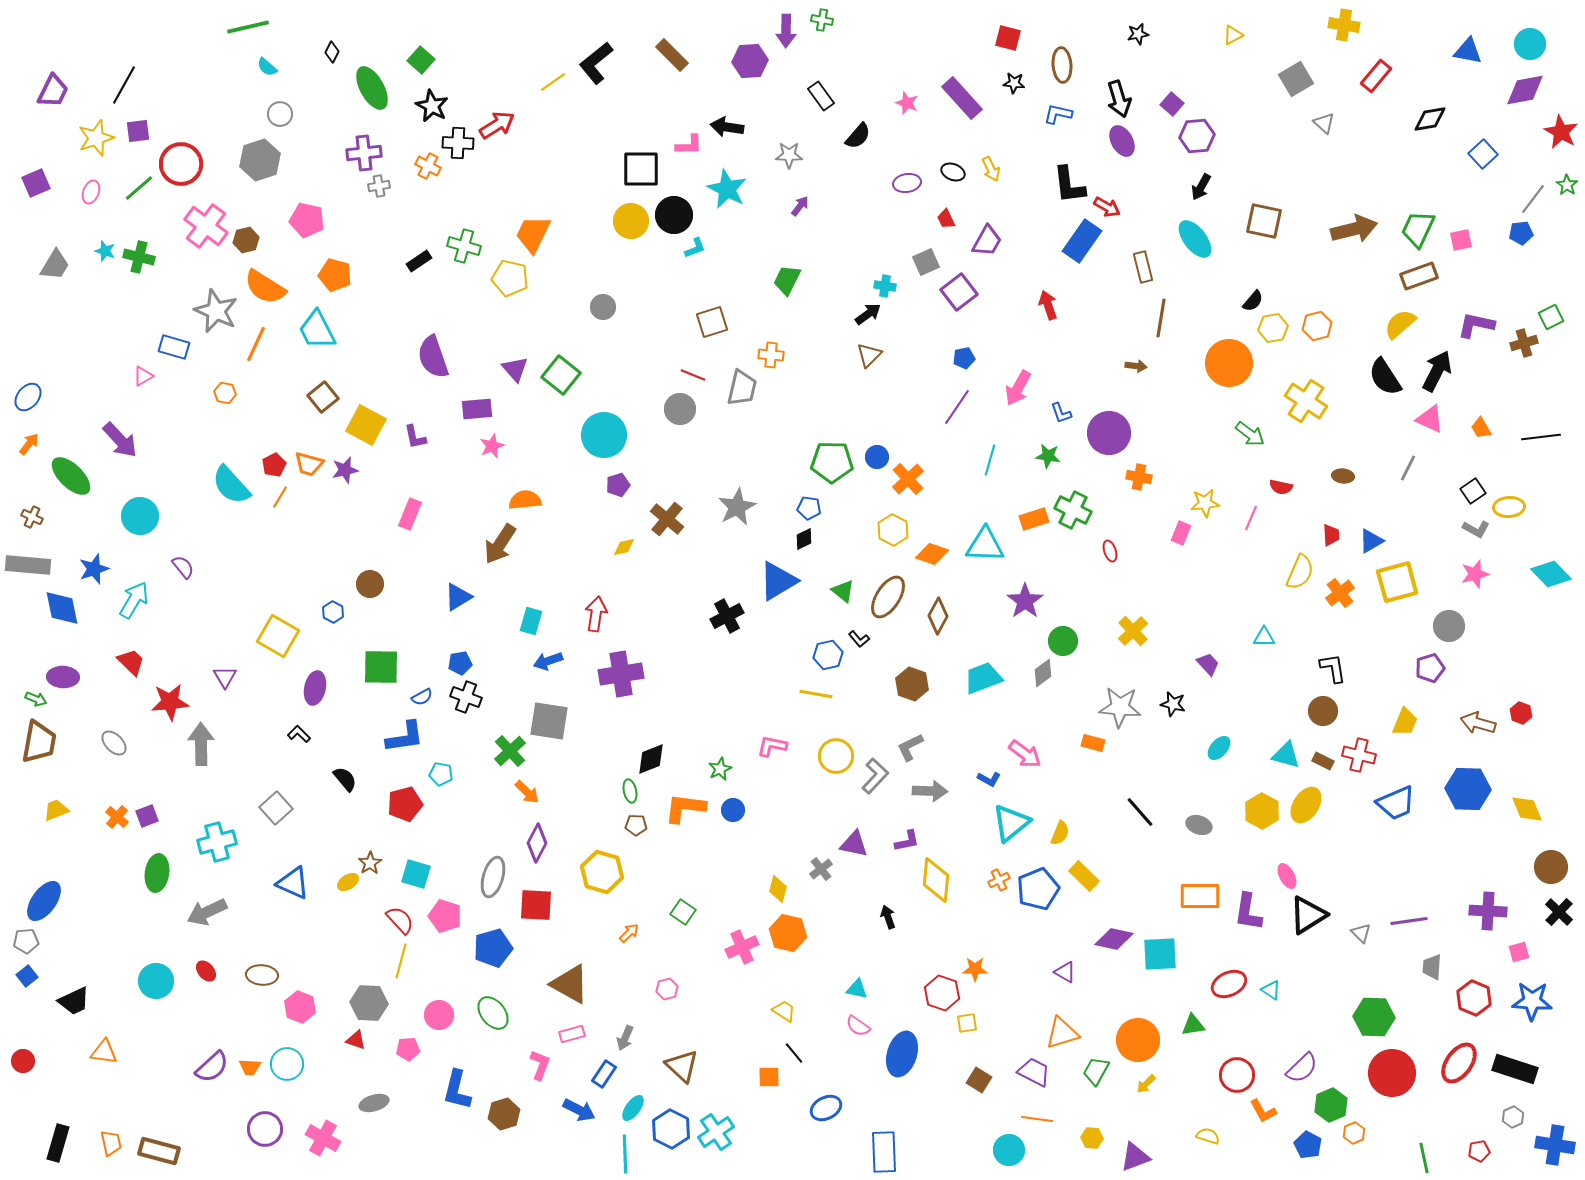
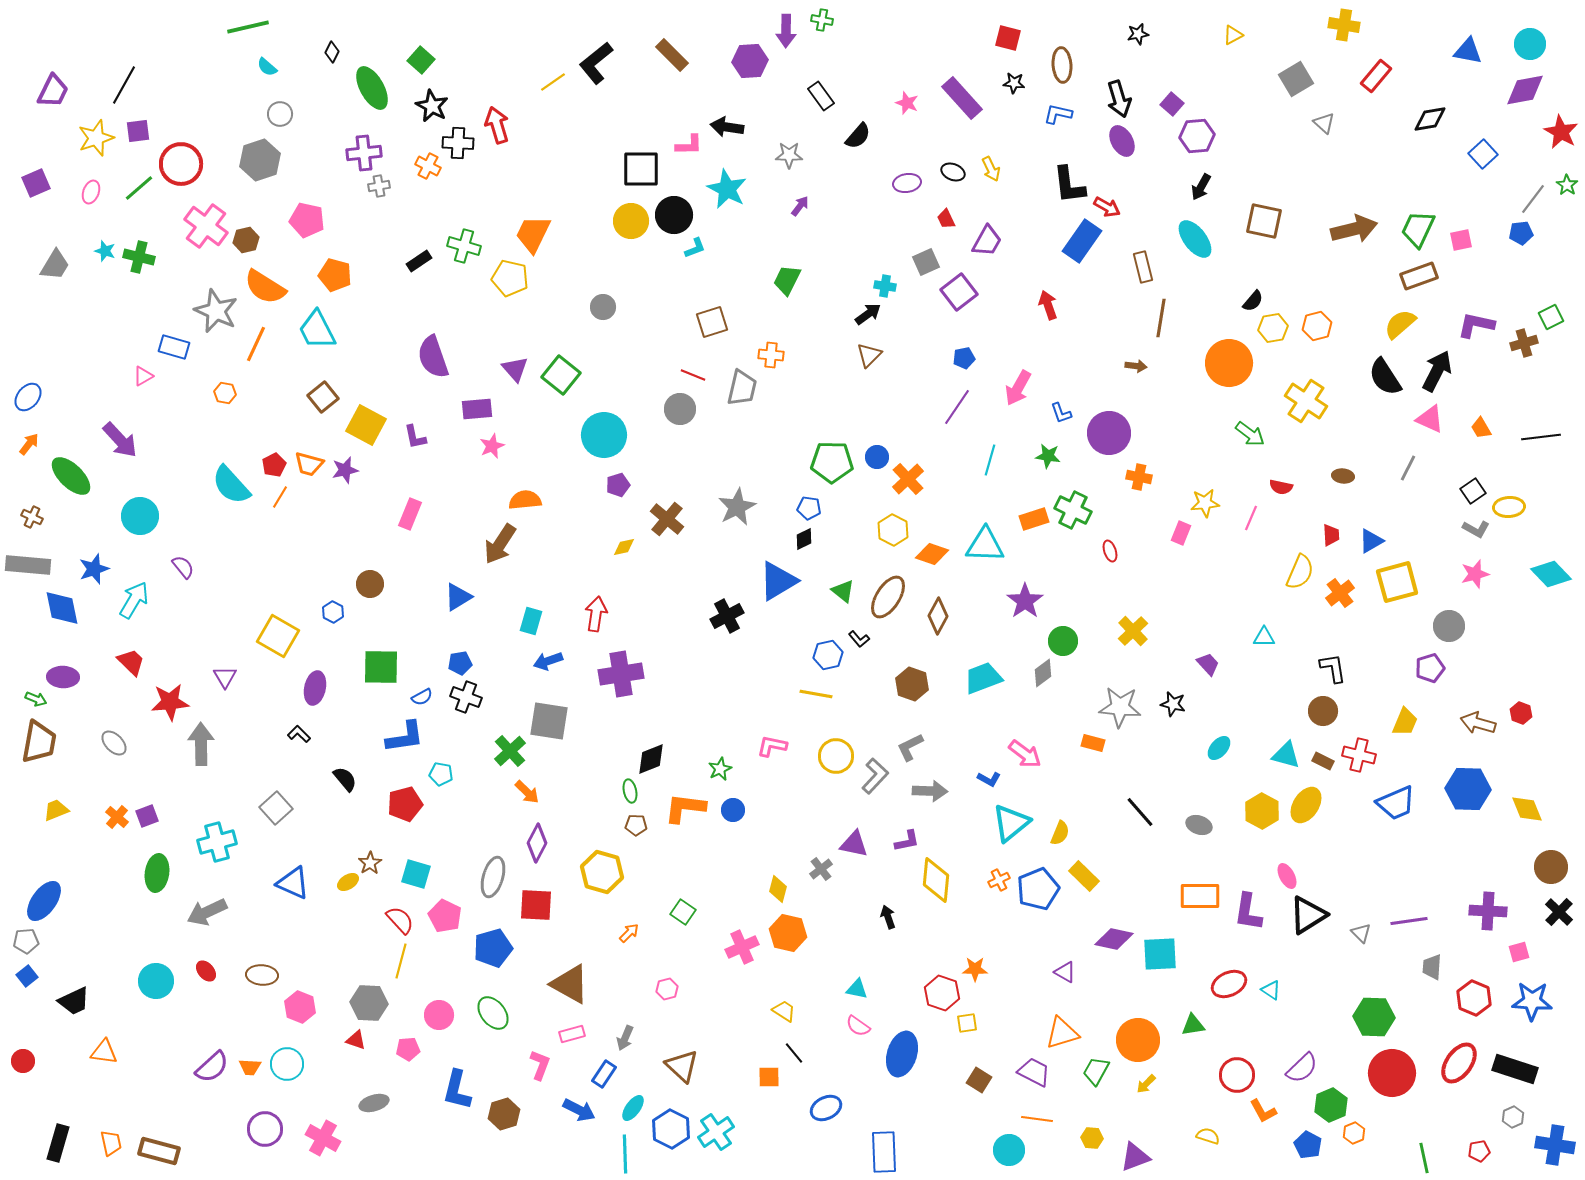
red arrow at (497, 125): rotated 75 degrees counterclockwise
pink pentagon at (445, 916): rotated 8 degrees clockwise
